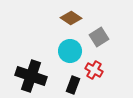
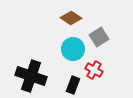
cyan circle: moved 3 px right, 2 px up
